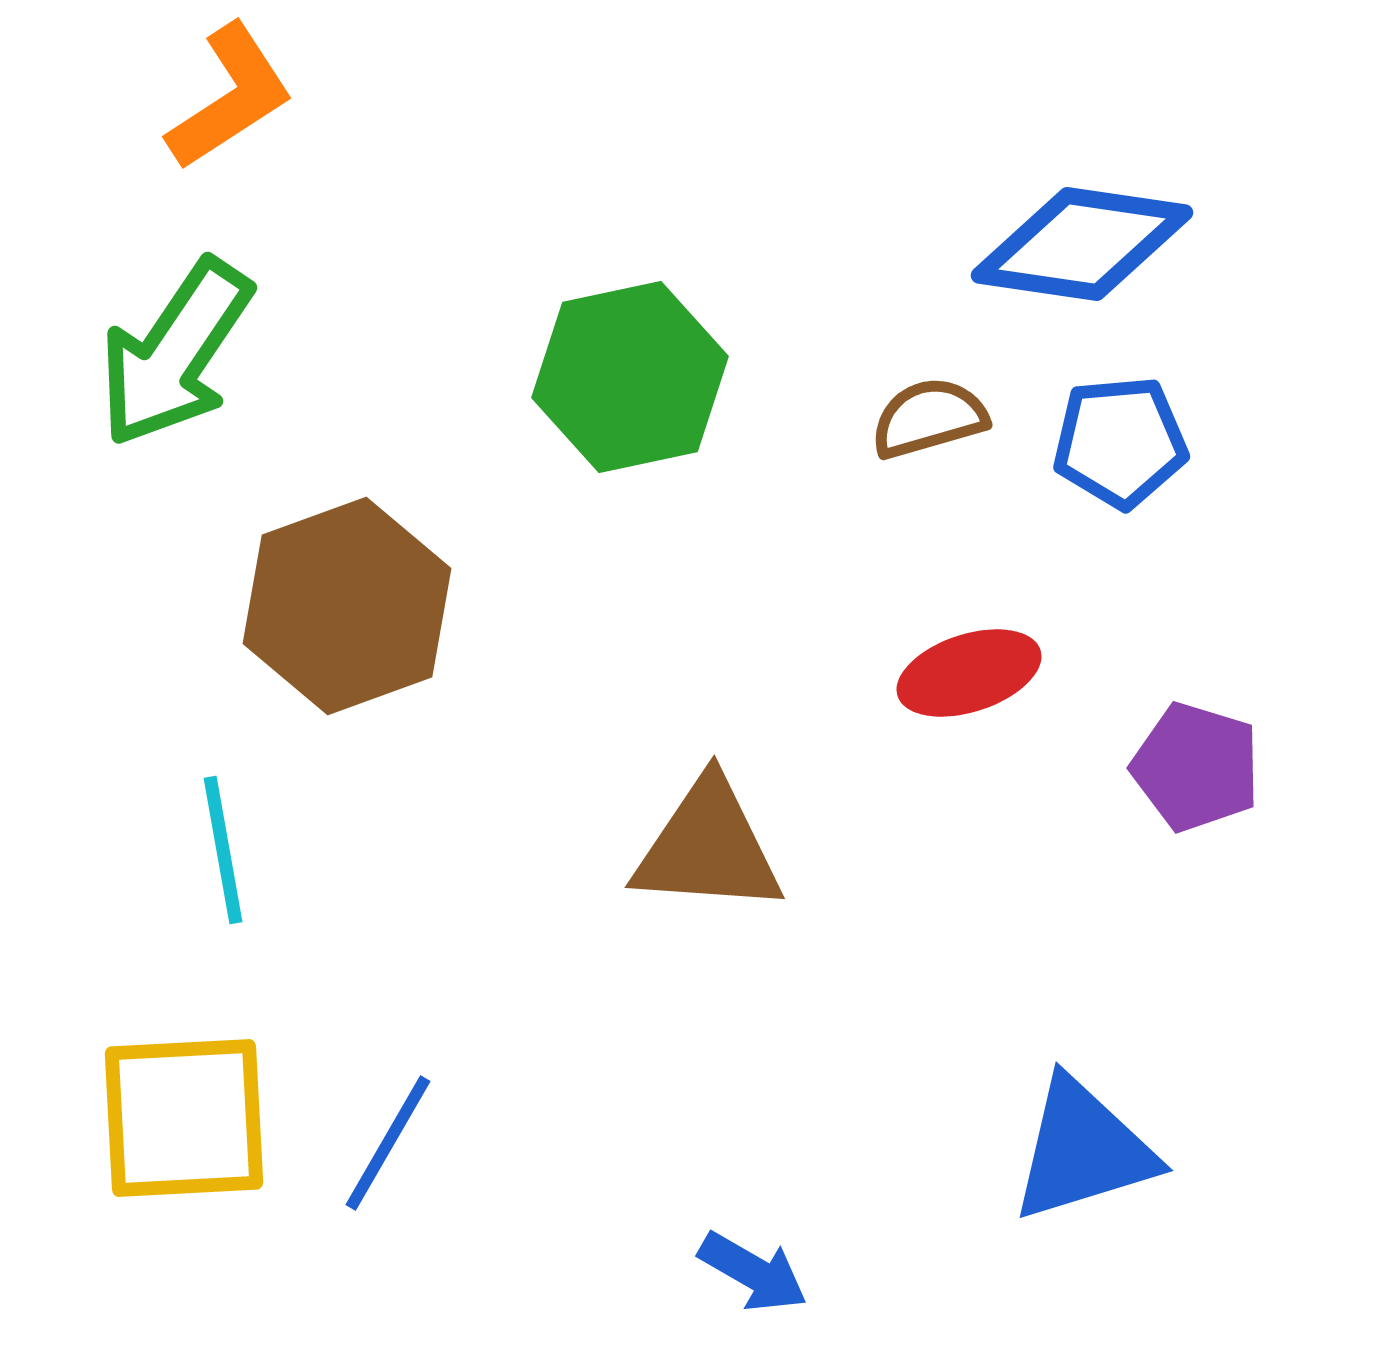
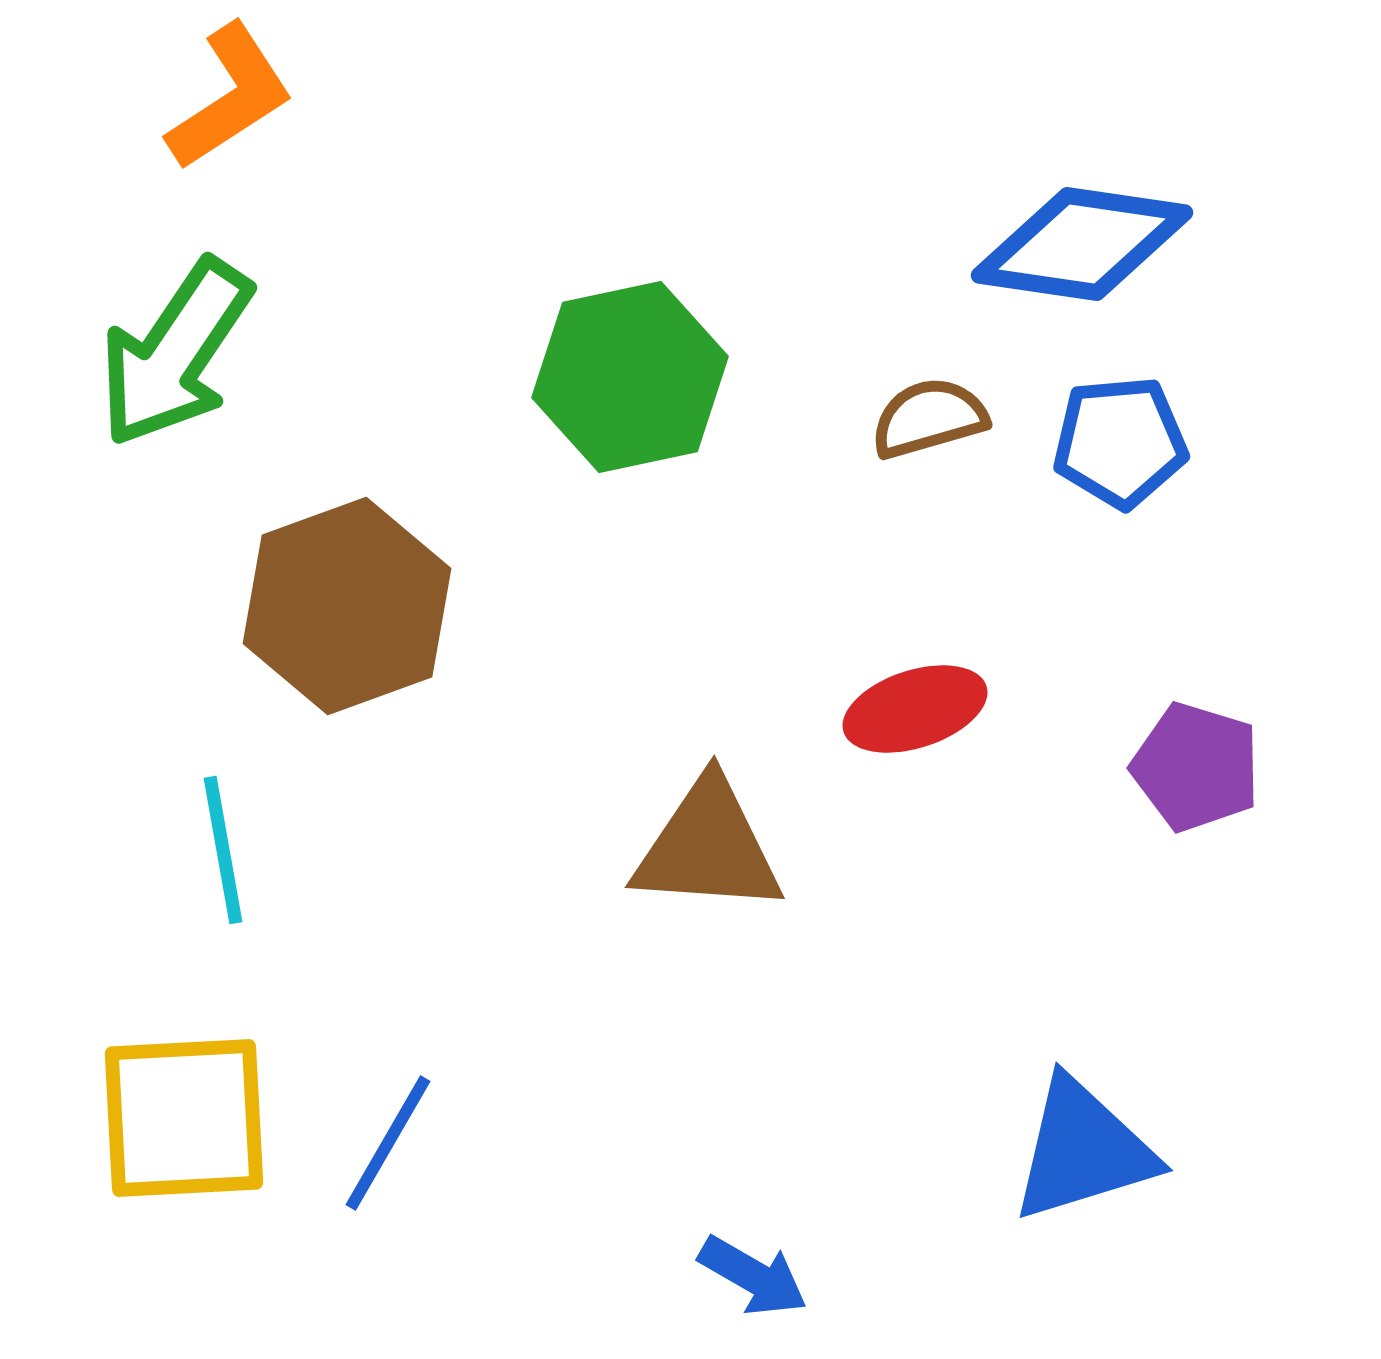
red ellipse: moved 54 px left, 36 px down
blue arrow: moved 4 px down
